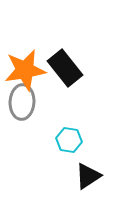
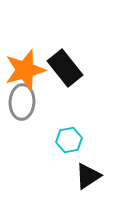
orange star: rotated 6 degrees counterclockwise
cyan hexagon: rotated 20 degrees counterclockwise
